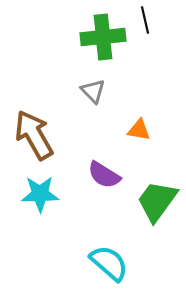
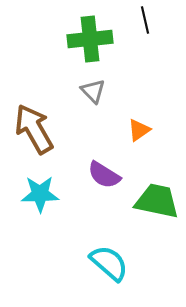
green cross: moved 13 px left, 2 px down
orange triangle: rotated 45 degrees counterclockwise
brown arrow: moved 6 px up
green trapezoid: rotated 66 degrees clockwise
